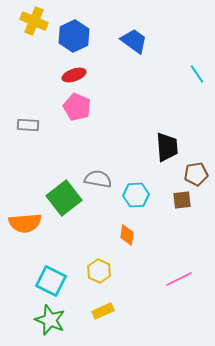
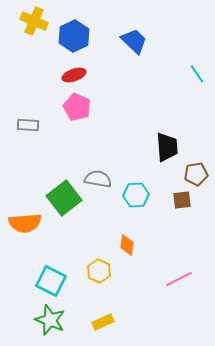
blue trapezoid: rotated 8 degrees clockwise
orange diamond: moved 10 px down
yellow rectangle: moved 11 px down
